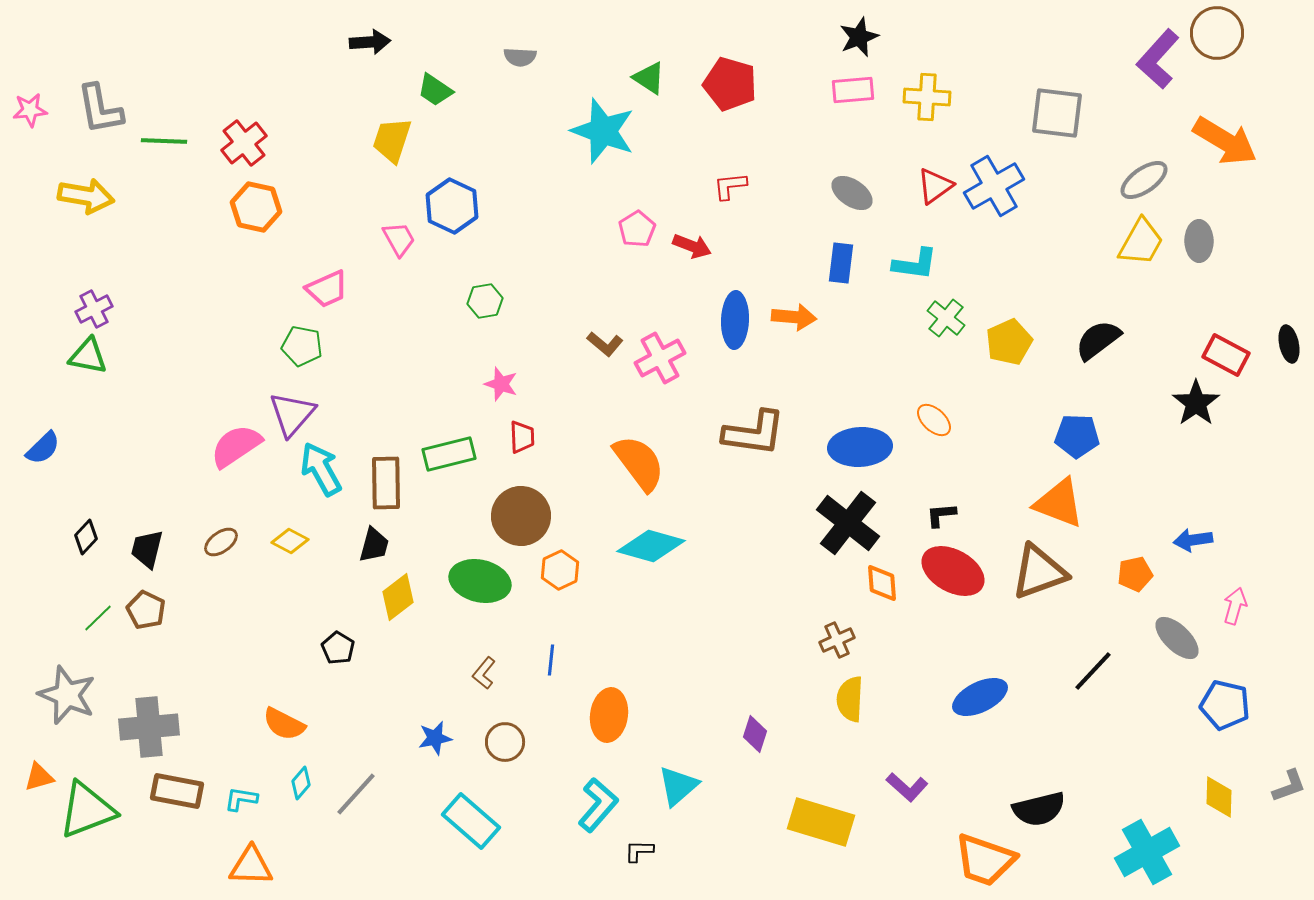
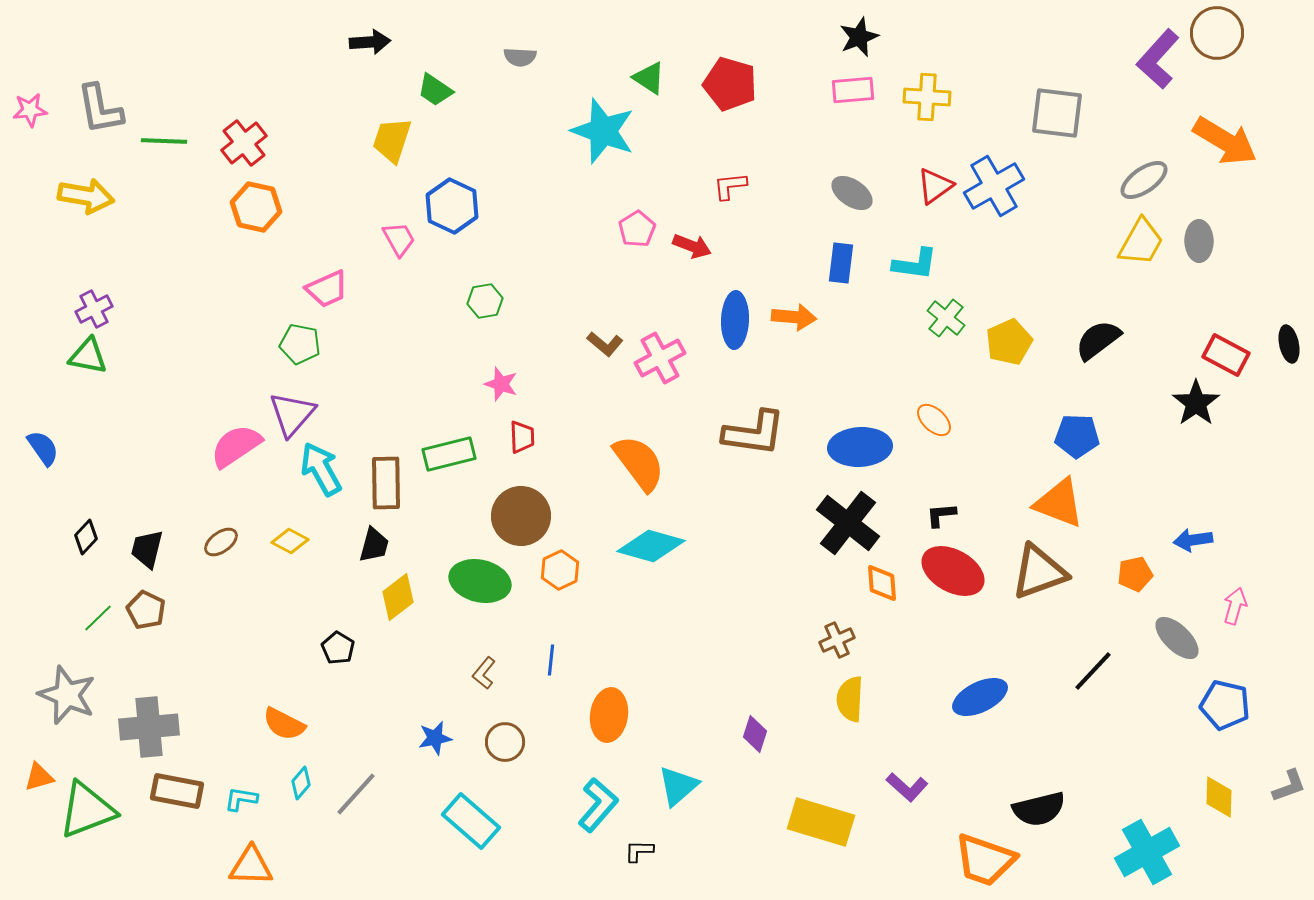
green pentagon at (302, 346): moved 2 px left, 2 px up
blue semicircle at (43, 448): rotated 81 degrees counterclockwise
